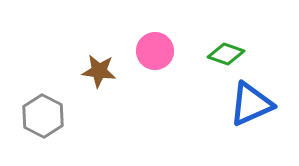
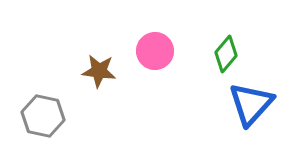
green diamond: rotated 69 degrees counterclockwise
blue triangle: rotated 24 degrees counterclockwise
gray hexagon: rotated 15 degrees counterclockwise
